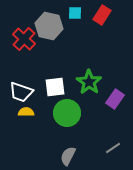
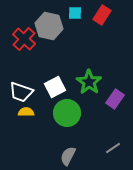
white square: rotated 20 degrees counterclockwise
